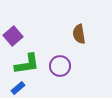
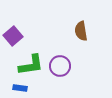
brown semicircle: moved 2 px right, 3 px up
green L-shape: moved 4 px right, 1 px down
blue rectangle: moved 2 px right; rotated 48 degrees clockwise
